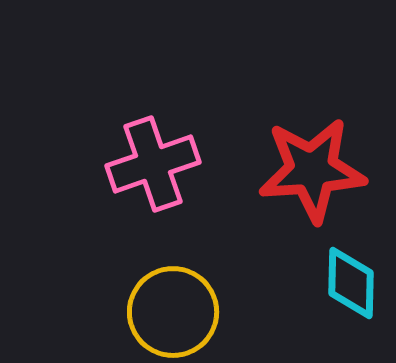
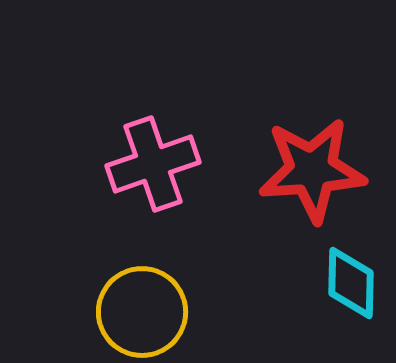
yellow circle: moved 31 px left
